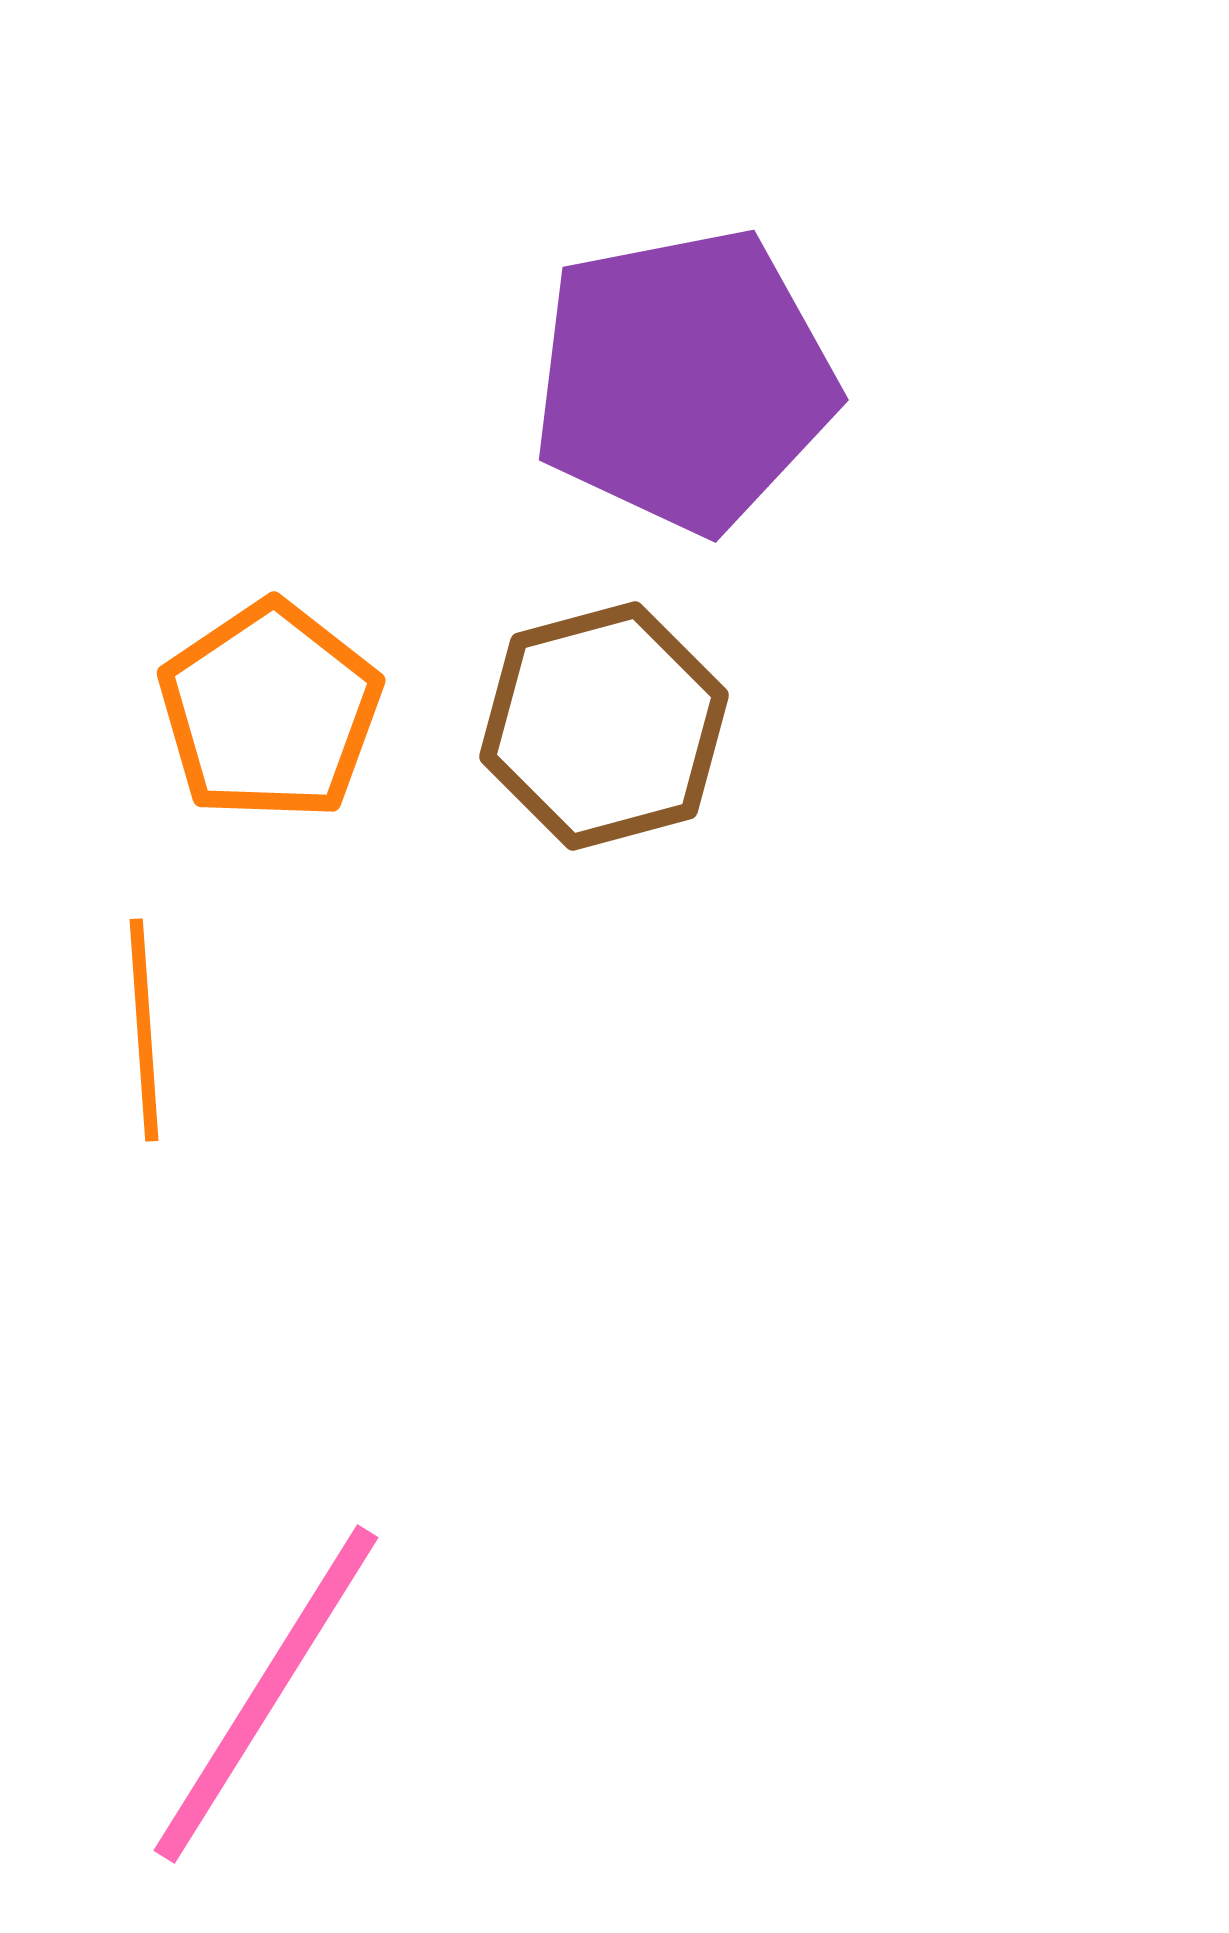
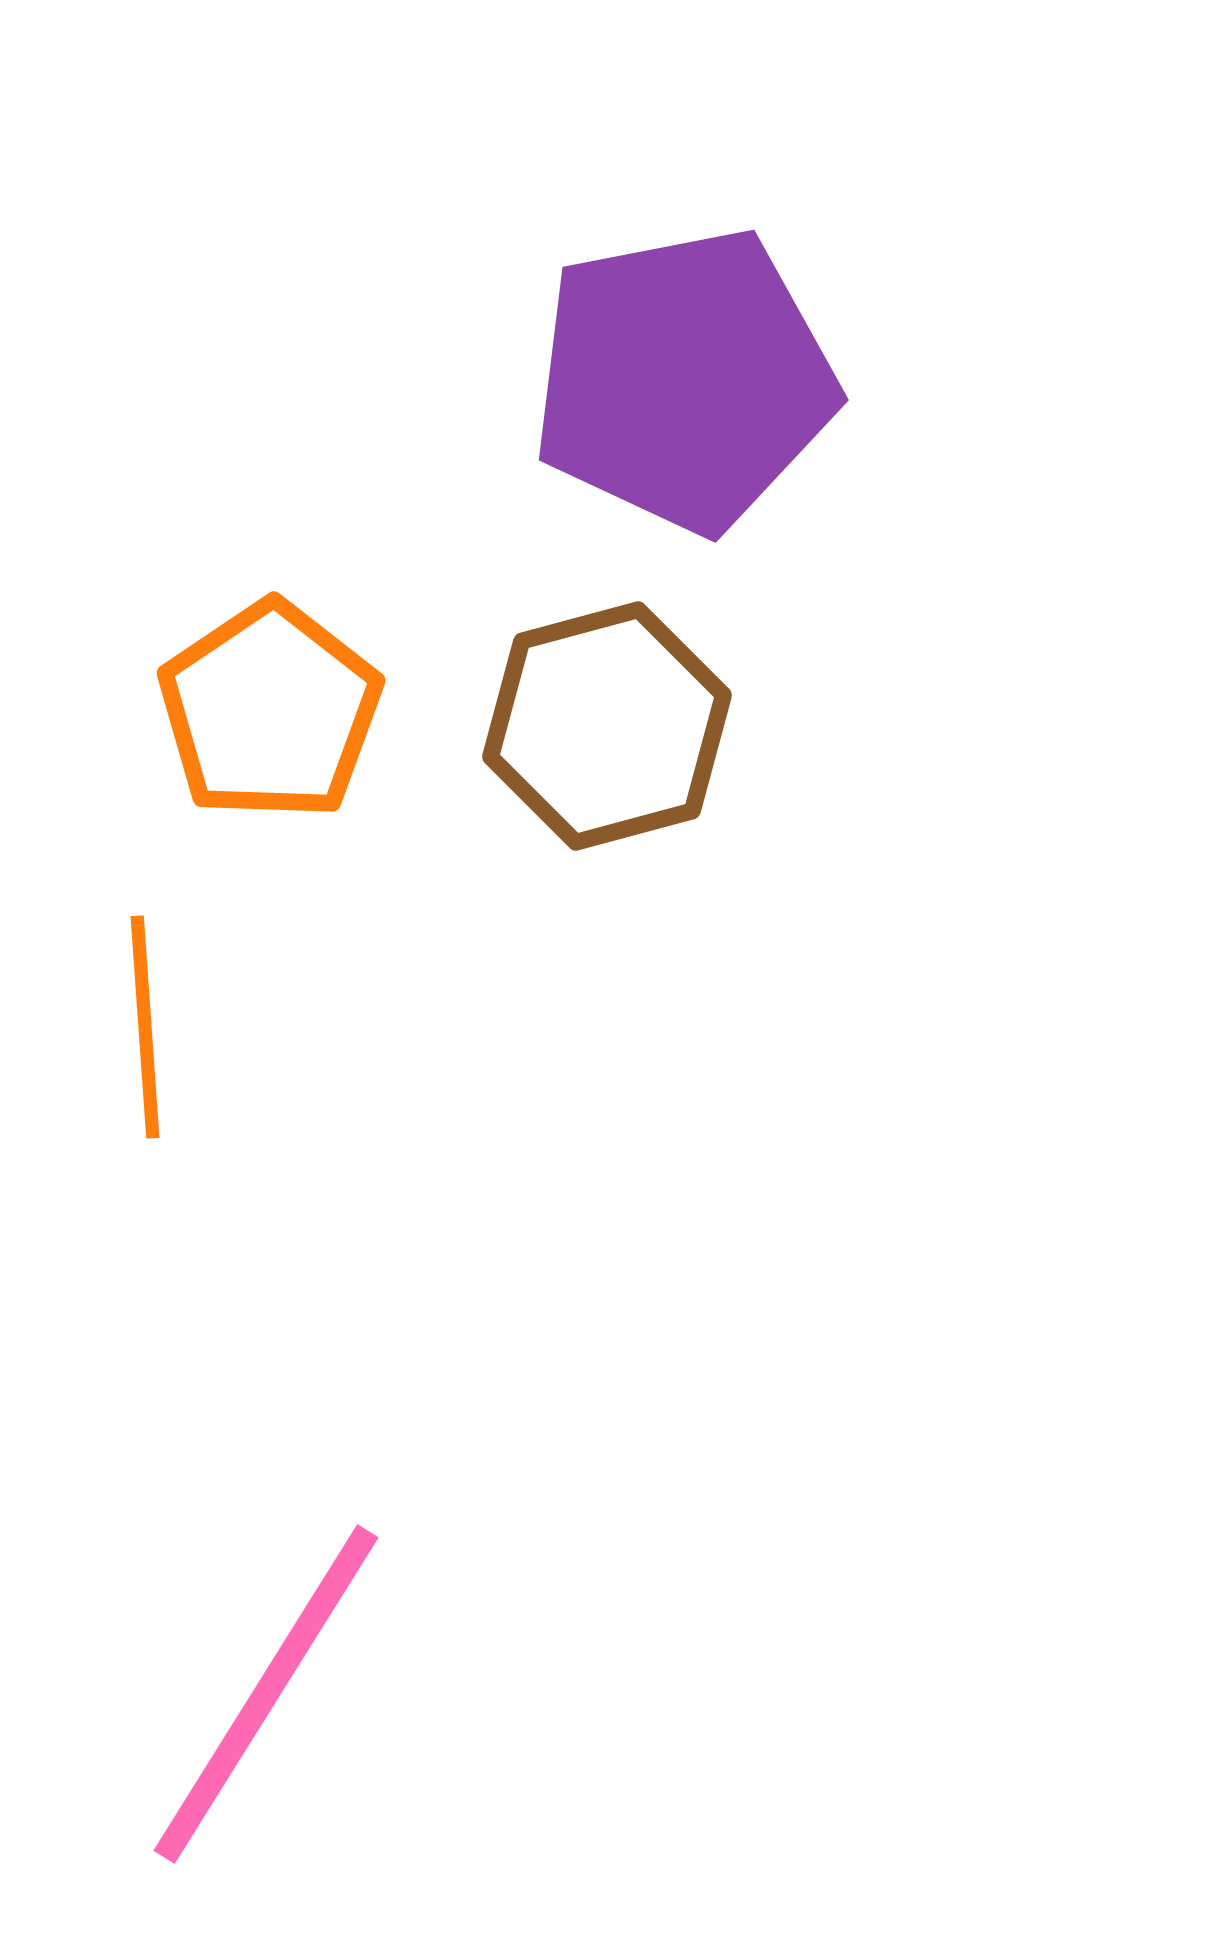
brown hexagon: moved 3 px right
orange line: moved 1 px right, 3 px up
